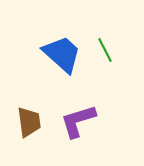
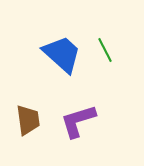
brown trapezoid: moved 1 px left, 2 px up
